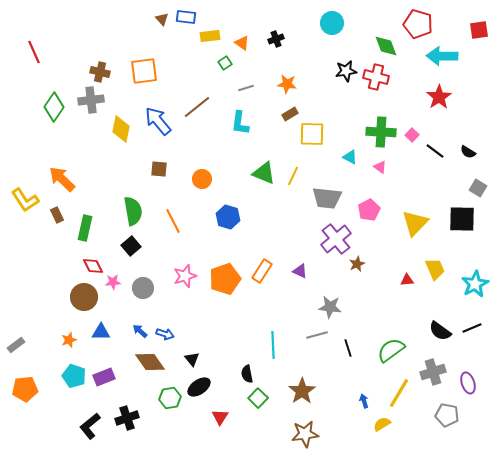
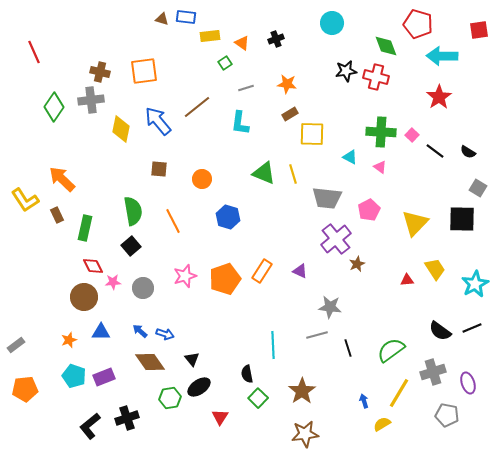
brown triangle at (162, 19): rotated 32 degrees counterclockwise
yellow line at (293, 176): moved 2 px up; rotated 42 degrees counterclockwise
yellow trapezoid at (435, 269): rotated 10 degrees counterclockwise
